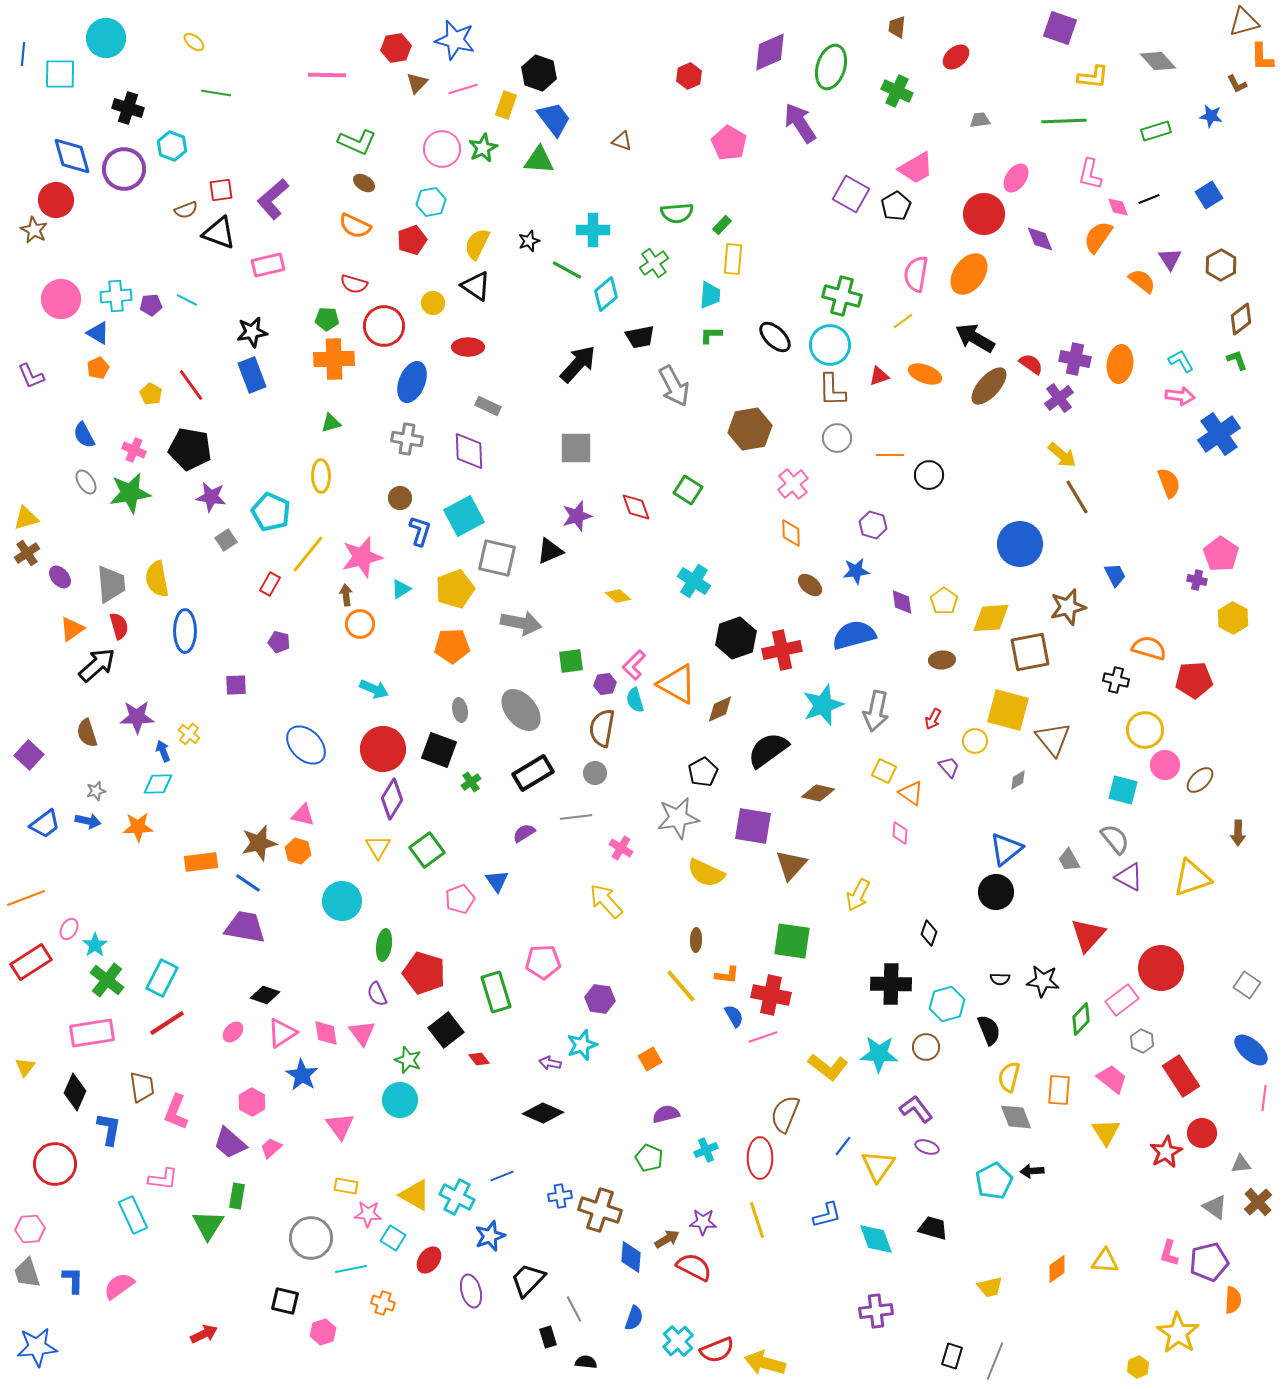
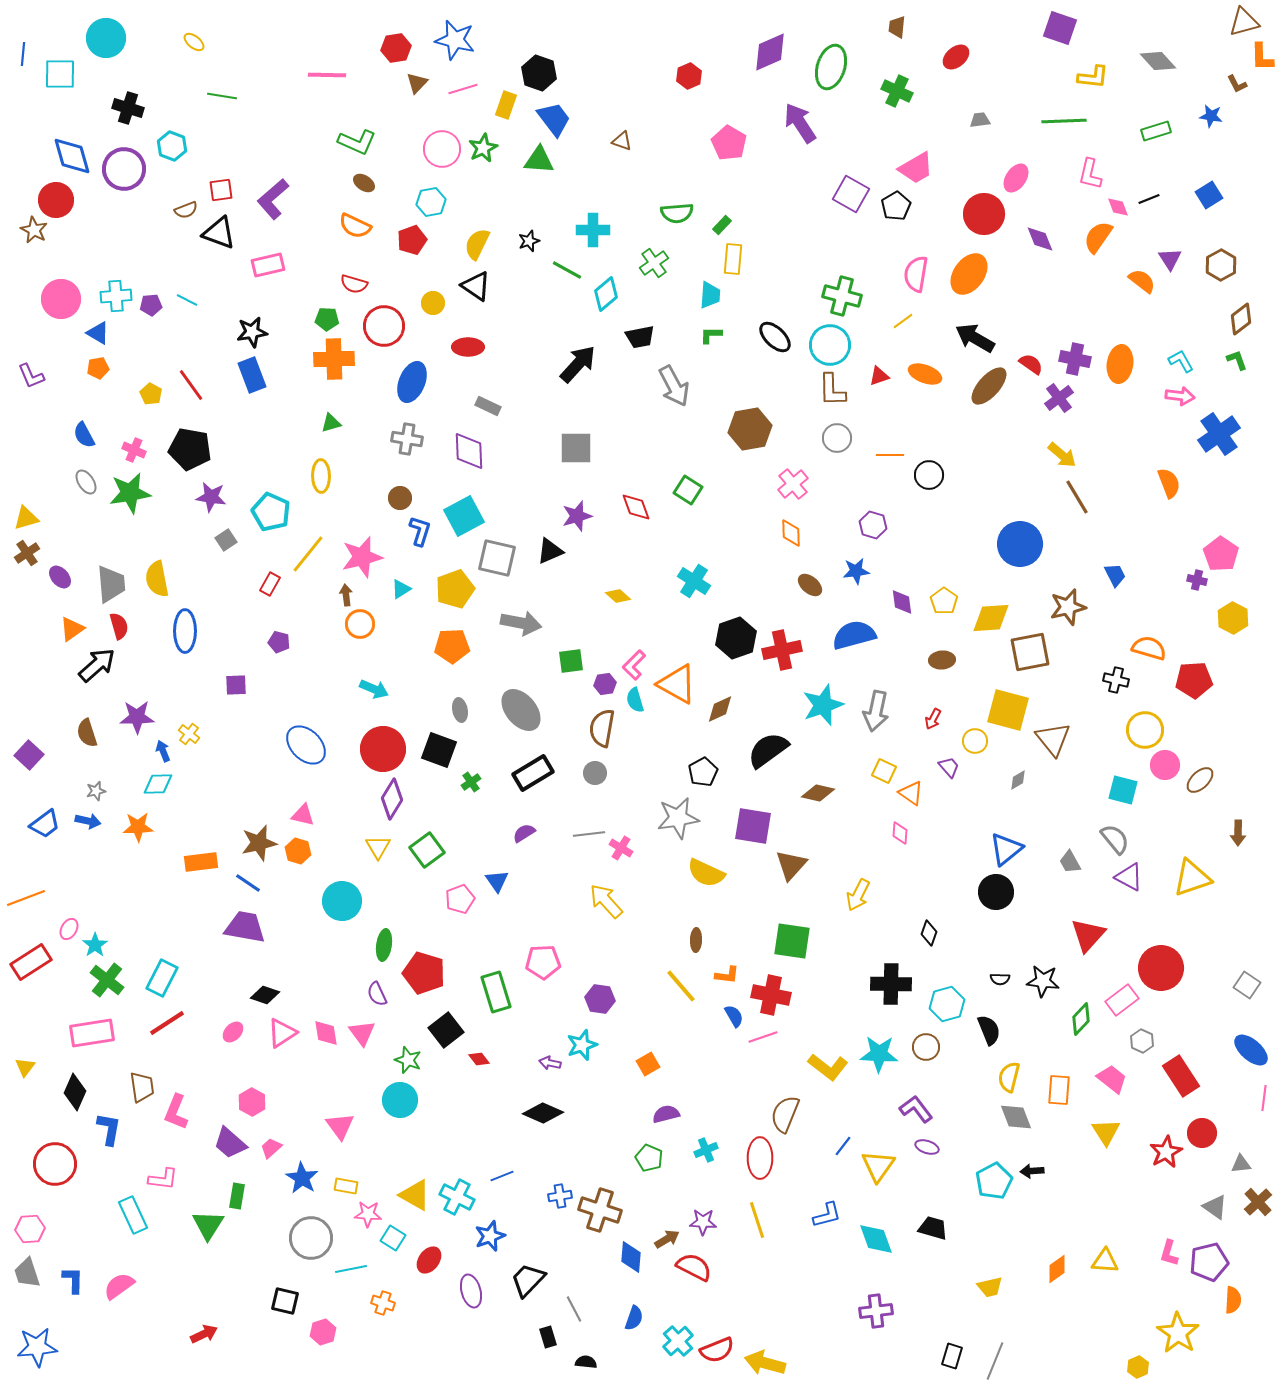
green line at (216, 93): moved 6 px right, 3 px down
orange pentagon at (98, 368): rotated 15 degrees clockwise
gray line at (576, 817): moved 13 px right, 17 px down
gray trapezoid at (1069, 860): moved 1 px right, 2 px down
orange square at (650, 1059): moved 2 px left, 5 px down
blue star at (302, 1075): moved 103 px down
